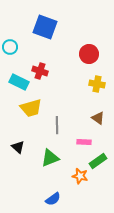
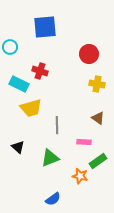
blue square: rotated 25 degrees counterclockwise
cyan rectangle: moved 2 px down
